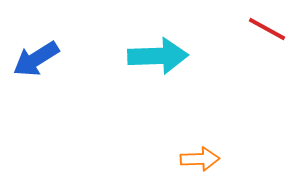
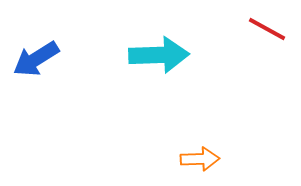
cyan arrow: moved 1 px right, 1 px up
